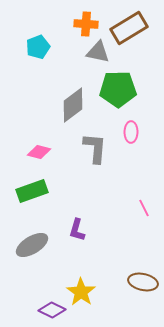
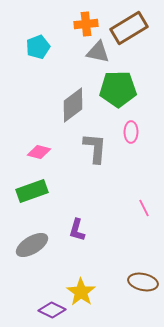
orange cross: rotated 10 degrees counterclockwise
